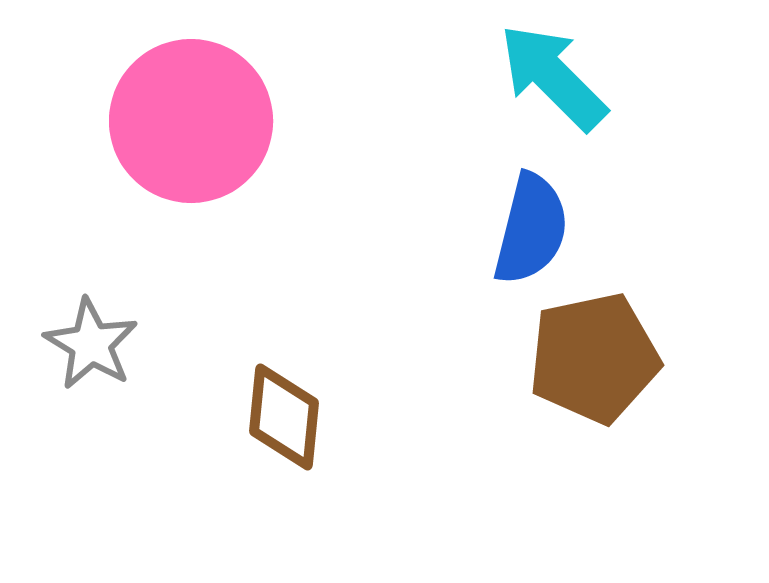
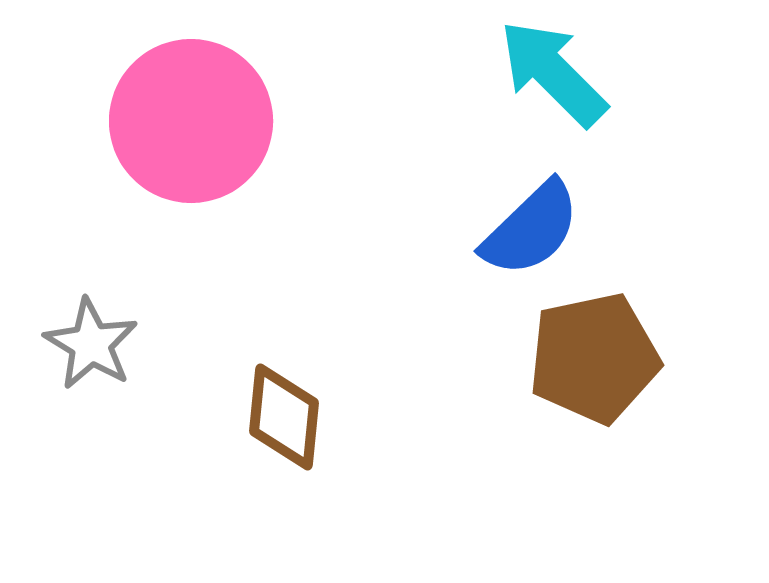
cyan arrow: moved 4 px up
blue semicircle: rotated 32 degrees clockwise
